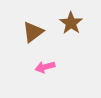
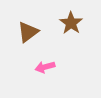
brown triangle: moved 5 px left
